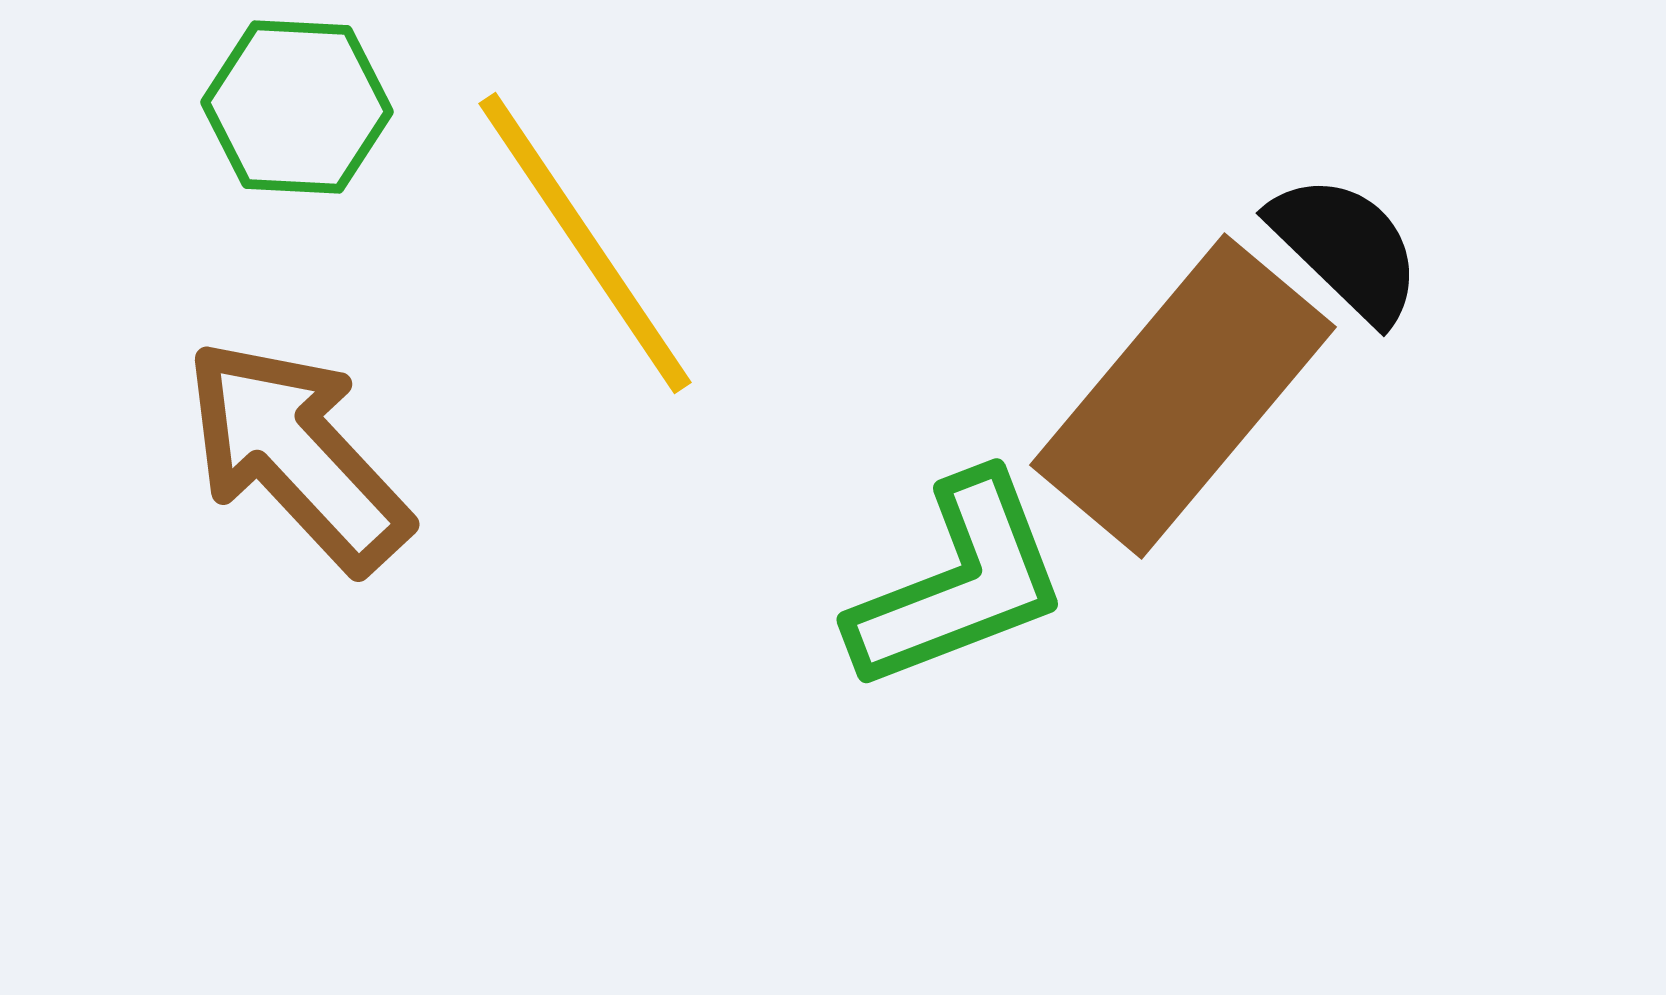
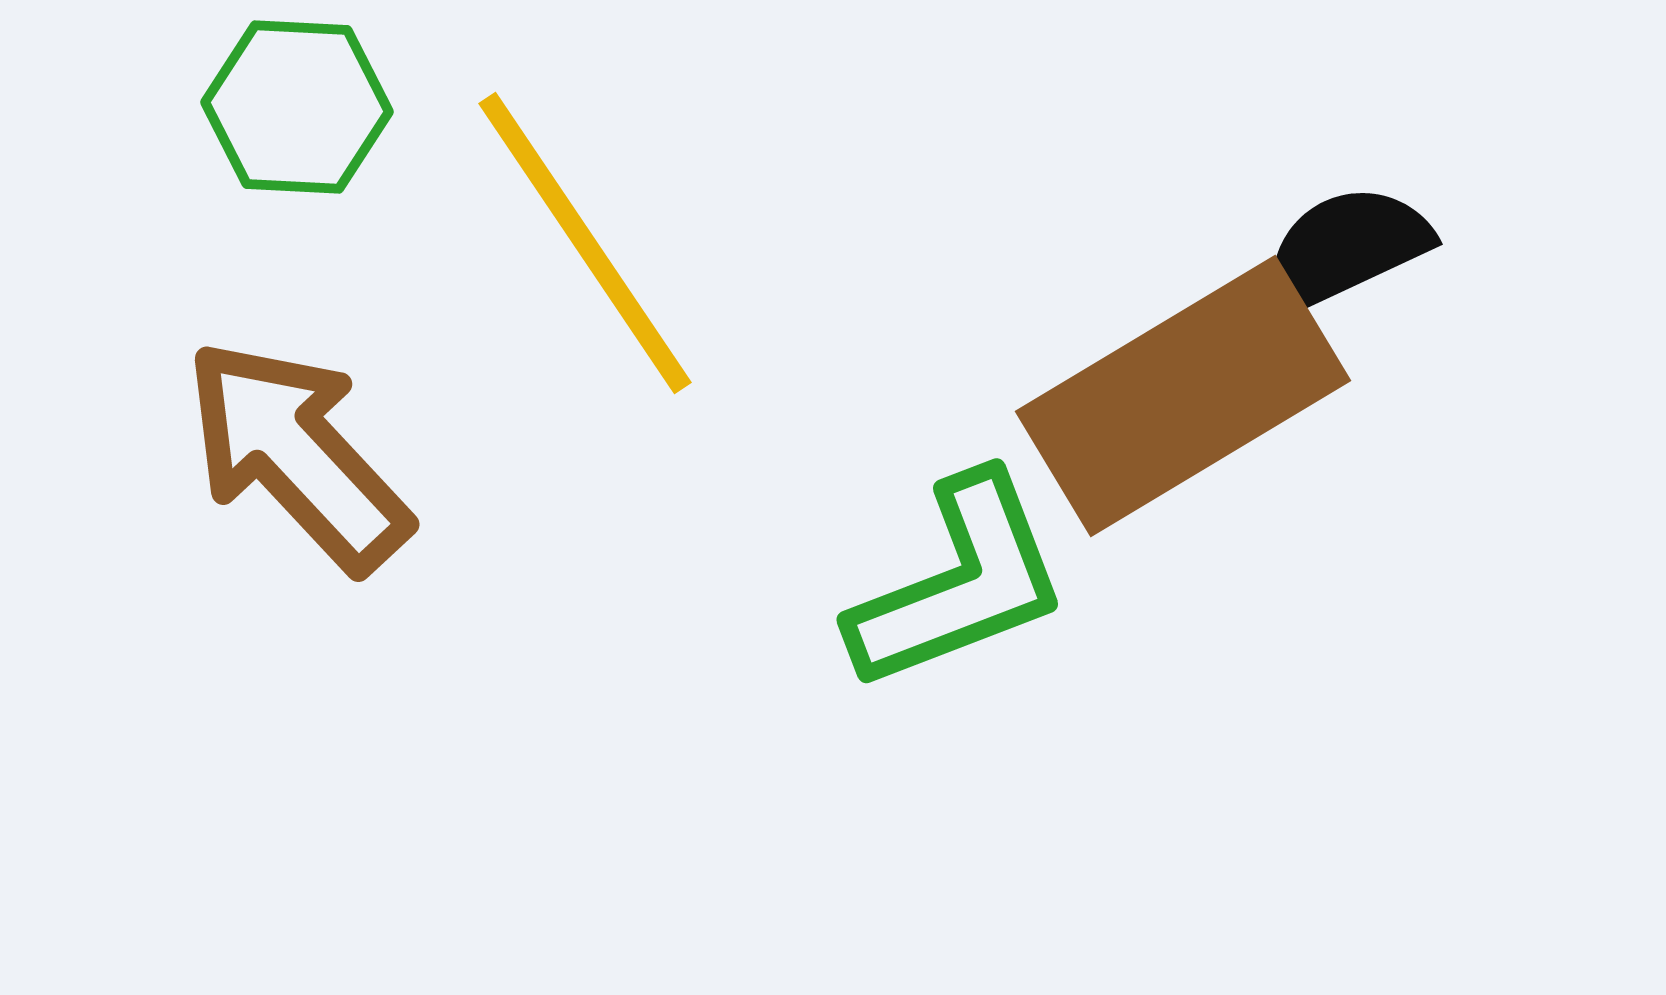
black semicircle: rotated 69 degrees counterclockwise
brown rectangle: rotated 19 degrees clockwise
